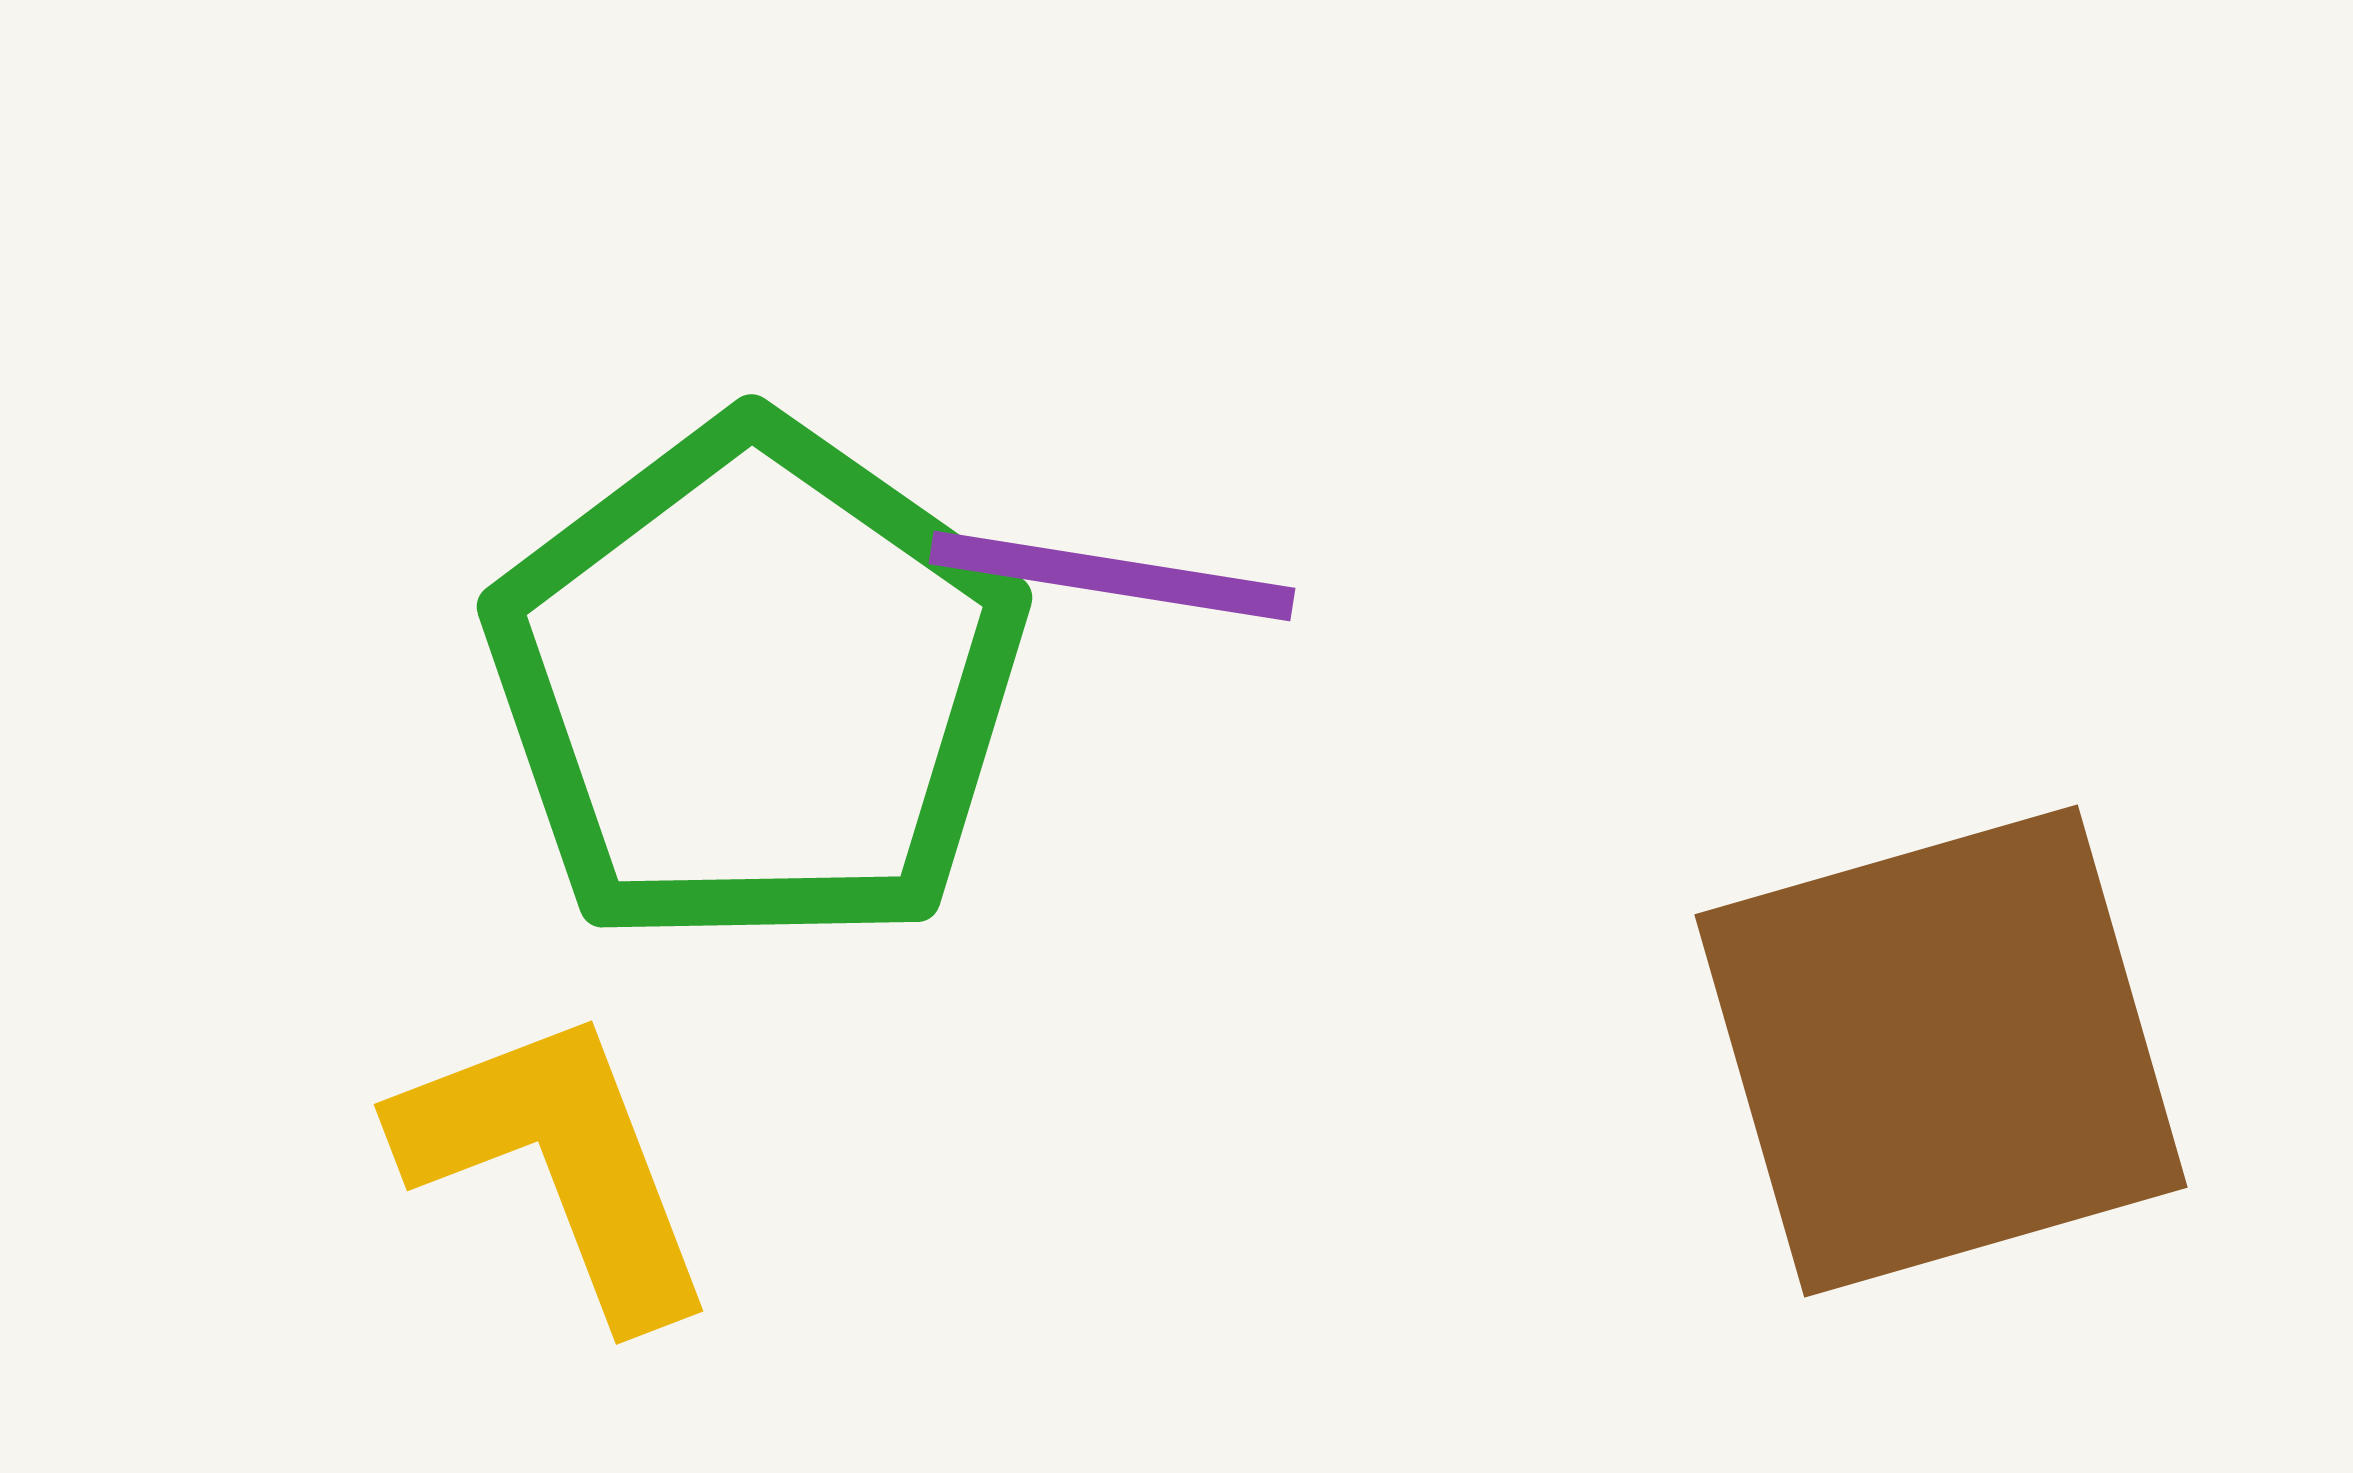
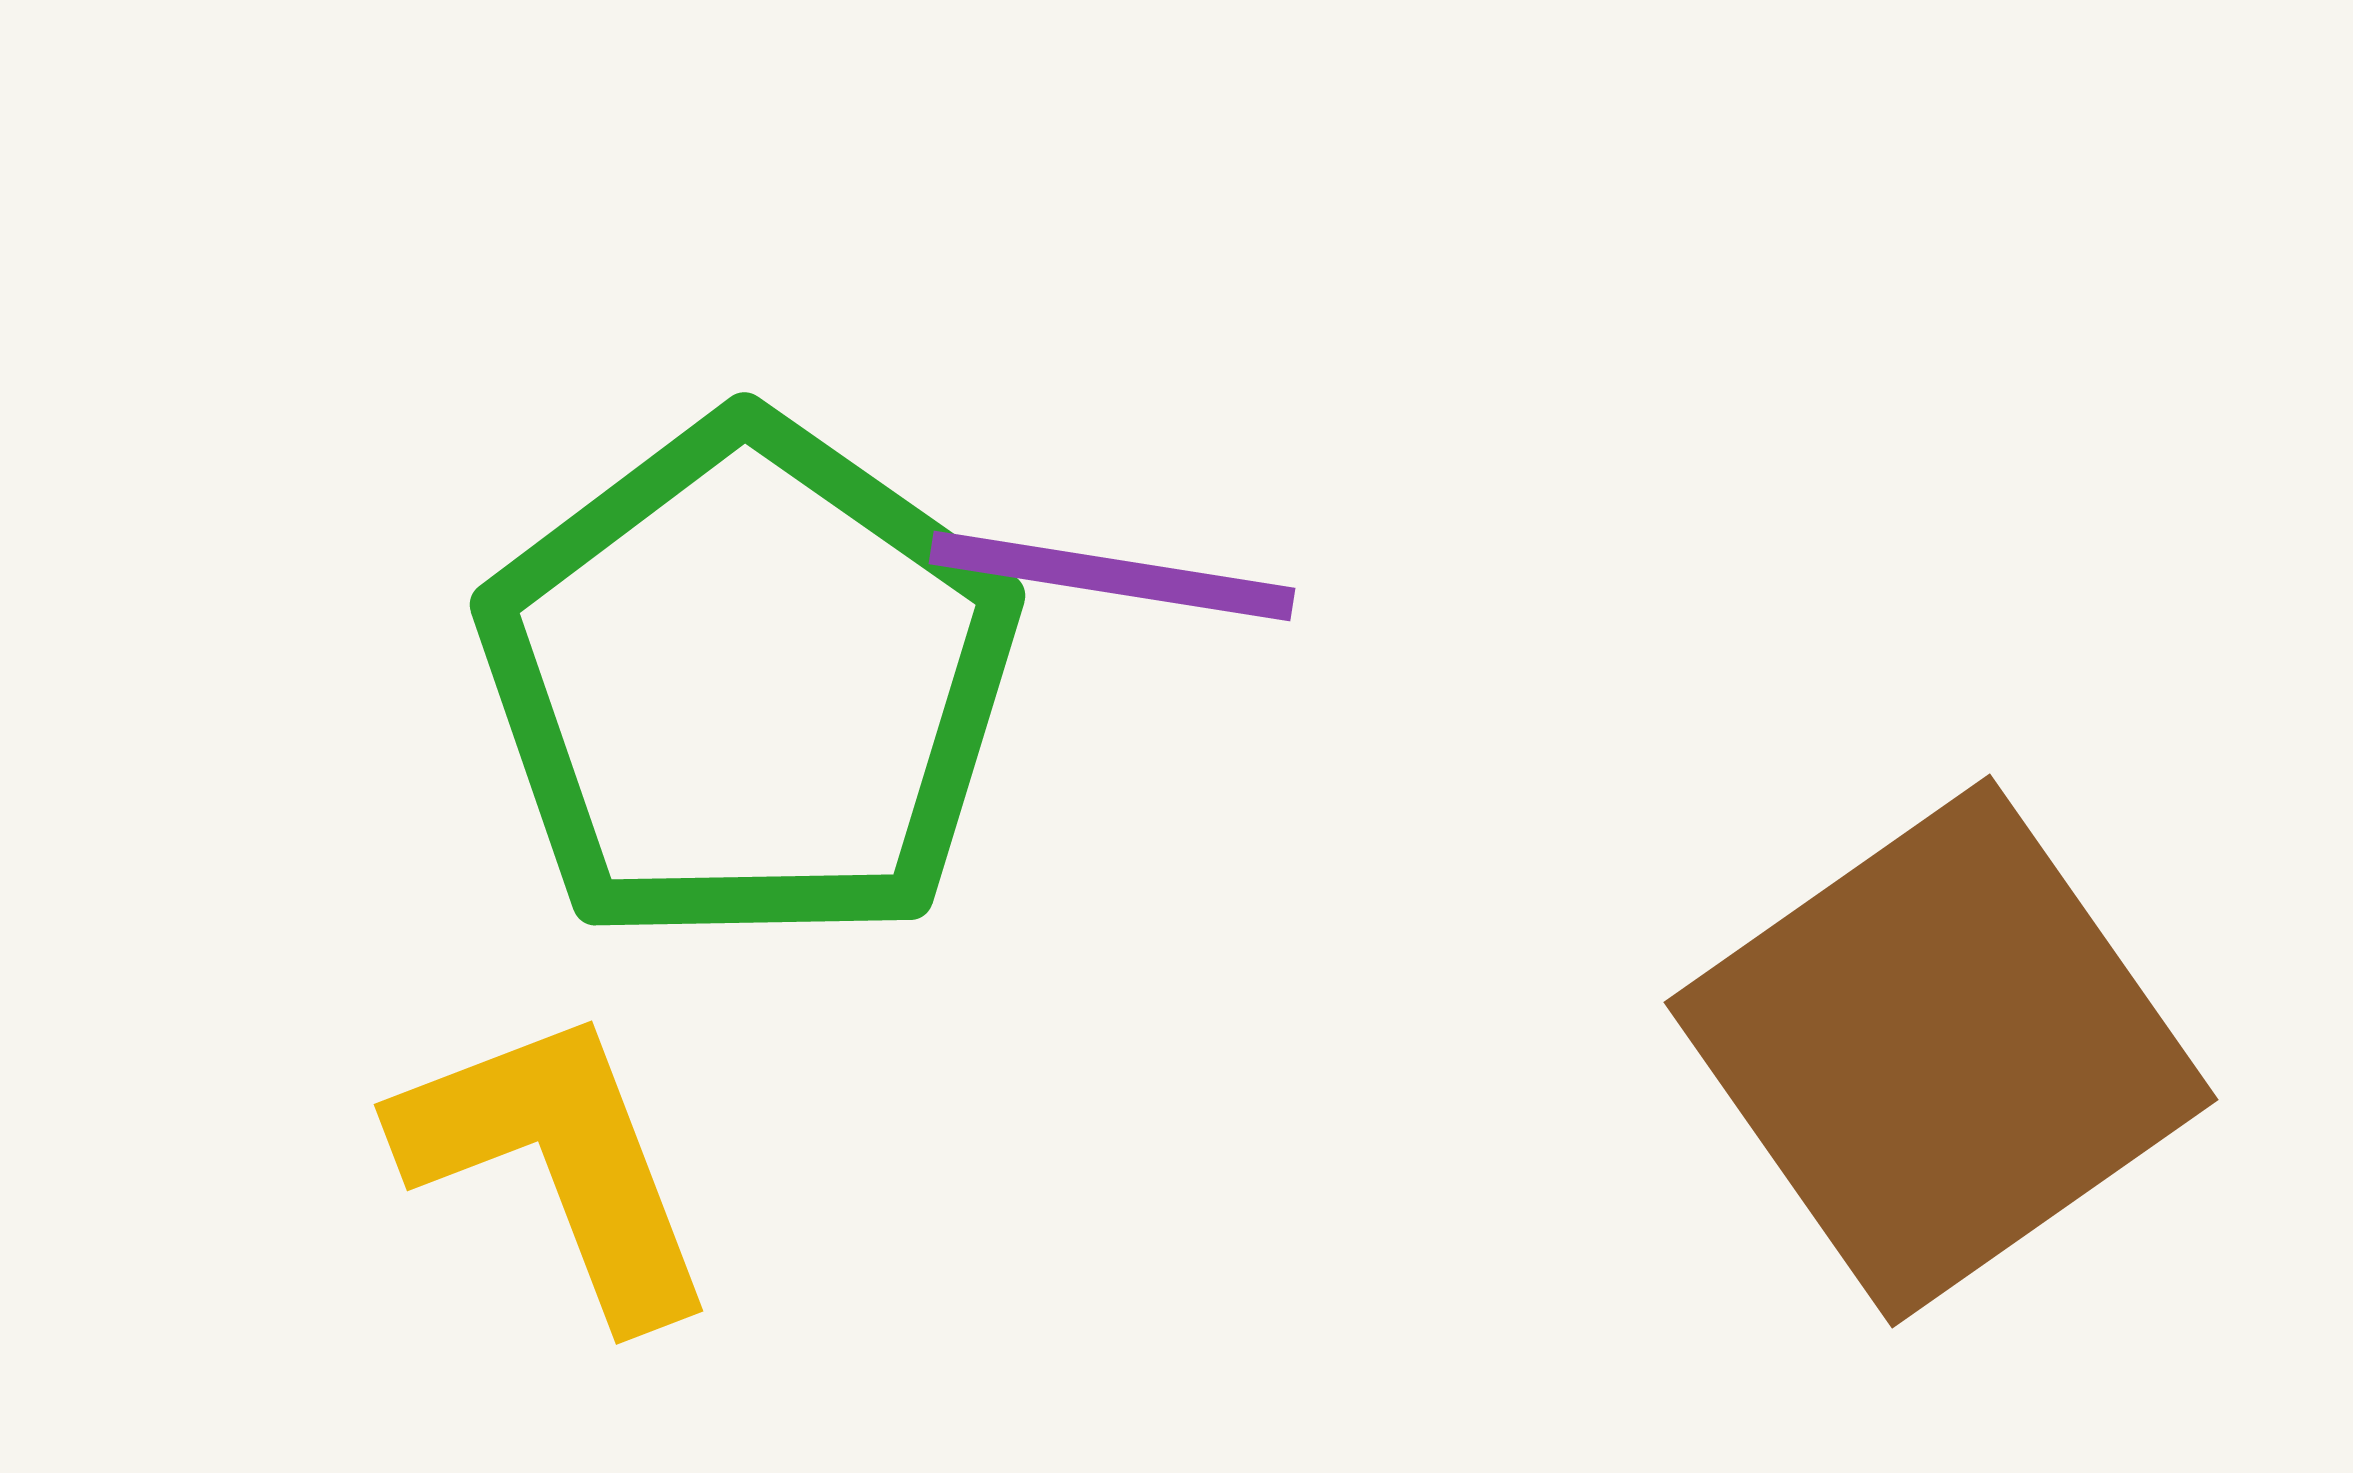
green pentagon: moved 7 px left, 2 px up
brown square: rotated 19 degrees counterclockwise
